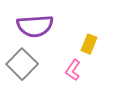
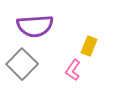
yellow rectangle: moved 2 px down
